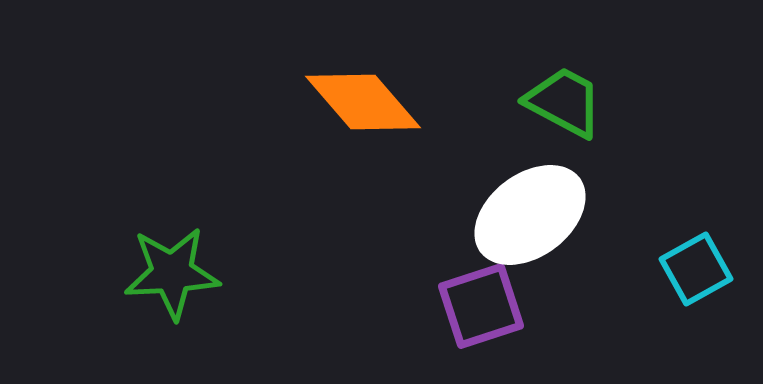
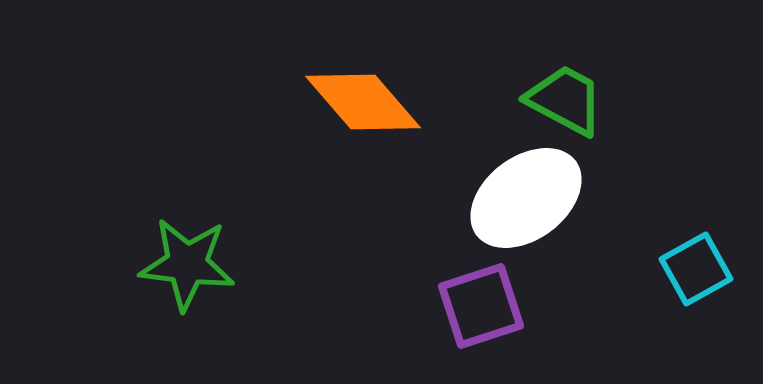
green trapezoid: moved 1 px right, 2 px up
white ellipse: moved 4 px left, 17 px up
green star: moved 15 px right, 9 px up; rotated 10 degrees clockwise
